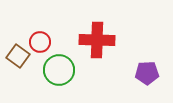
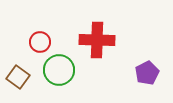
brown square: moved 21 px down
purple pentagon: rotated 25 degrees counterclockwise
